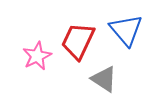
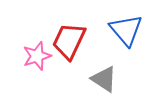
red trapezoid: moved 9 px left
pink star: rotated 8 degrees clockwise
